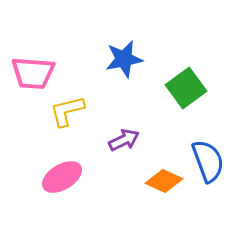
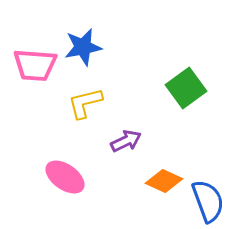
blue star: moved 41 px left, 12 px up
pink trapezoid: moved 2 px right, 8 px up
yellow L-shape: moved 18 px right, 8 px up
purple arrow: moved 2 px right, 1 px down
blue semicircle: moved 40 px down
pink ellipse: moved 3 px right; rotated 66 degrees clockwise
